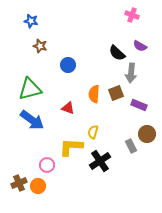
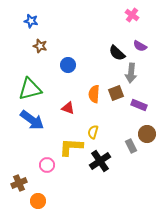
pink cross: rotated 16 degrees clockwise
orange circle: moved 15 px down
